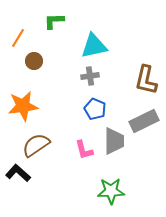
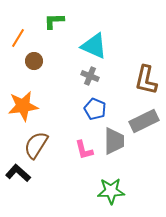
cyan triangle: rotated 36 degrees clockwise
gray cross: rotated 30 degrees clockwise
brown semicircle: rotated 24 degrees counterclockwise
